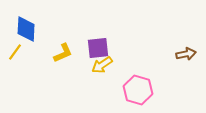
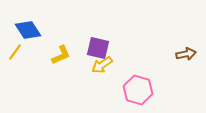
blue diamond: moved 2 px right, 1 px down; rotated 36 degrees counterclockwise
purple square: rotated 20 degrees clockwise
yellow L-shape: moved 2 px left, 2 px down
